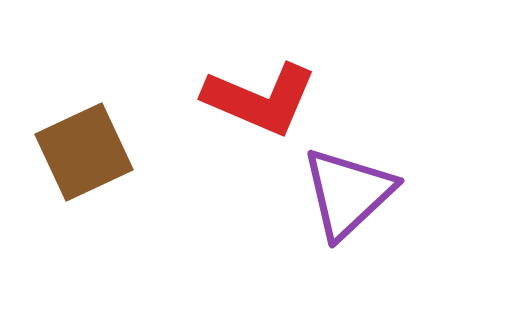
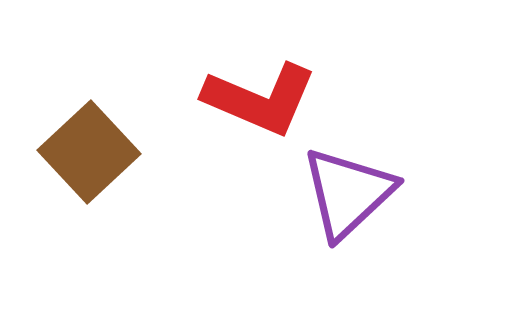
brown square: moved 5 px right; rotated 18 degrees counterclockwise
